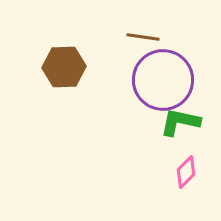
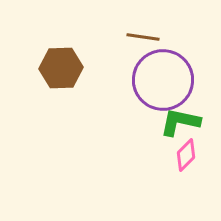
brown hexagon: moved 3 px left, 1 px down
pink diamond: moved 17 px up
